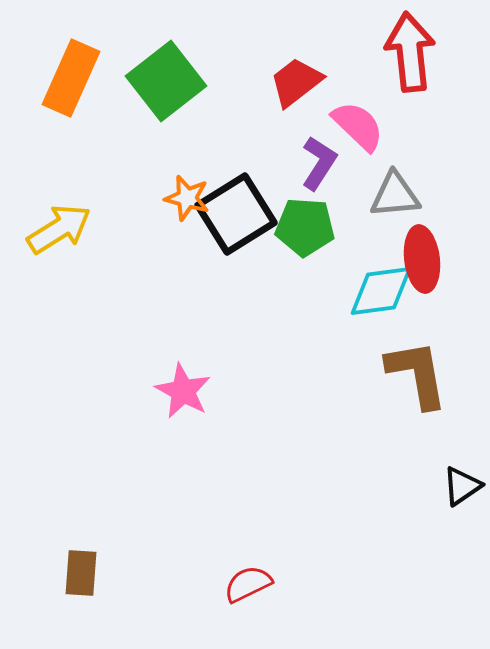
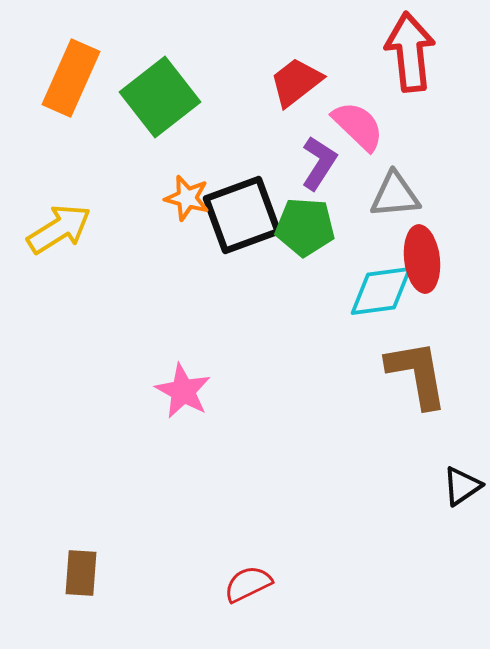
green square: moved 6 px left, 16 px down
black square: moved 6 px right, 1 px down; rotated 12 degrees clockwise
